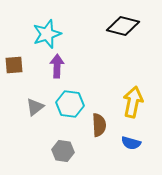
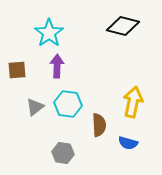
cyan star: moved 2 px right, 1 px up; rotated 16 degrees counterclockwise
brown square: moved 3 px right, 5 px down
cyan hexagon: moved 2 px left
blue semicircle: moved 3 px left
gray hexagon: moved 2 px down
